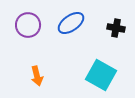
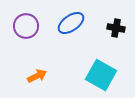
purple circle: moved 2 px left, 1 px down
orange arrow: rotated 102 degrees counterclockwise
